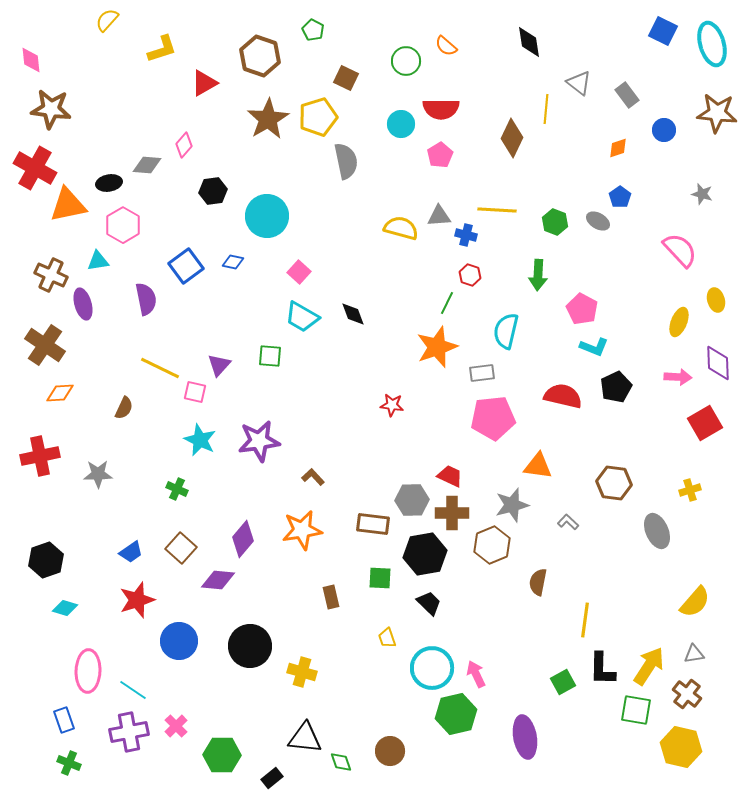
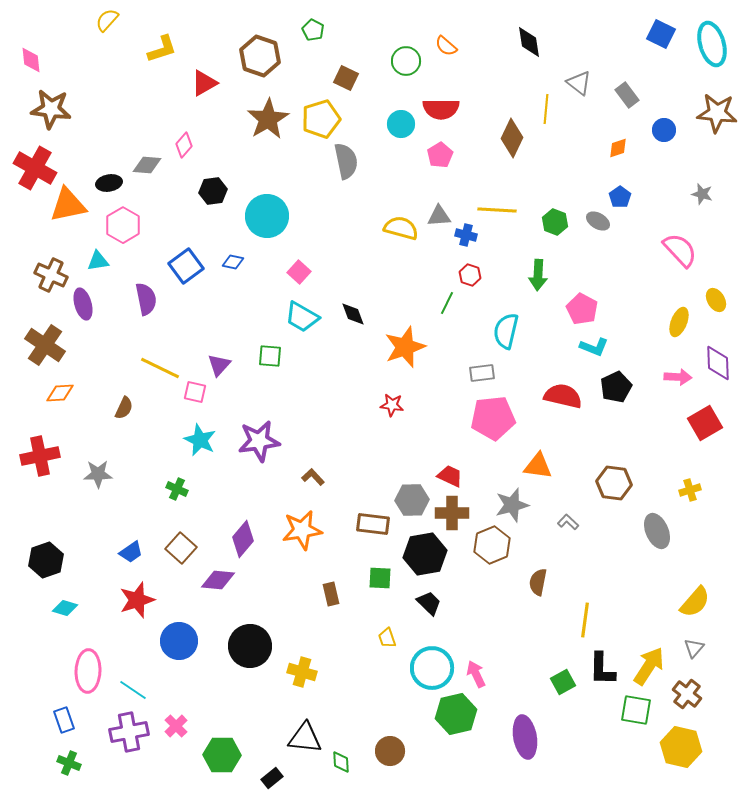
blue square at (663, 31): moved 2 px left, 3 px down
yellow pentagon at (318, 117): moved 3 px right, 2 px down
yellow ellipse at (716, 300): rotated 15 degrees counterclockwise
orange star at (437, 347): moved 32 px left
brown rectangle at (331, 597): moved 3 px up
gray triangle at (694, 654): moved 6 px up; rotated 40 degrees counterclockwise
green diamond at (341, 762): rotated 15 degrees clockwise
